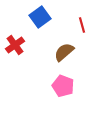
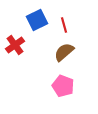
blue square: moved 3 px left, 3 px down; rotated 10 degrees clockwise
red line: moved 18 px left
